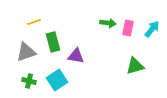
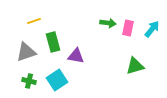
yellow line: moved 1 px up
